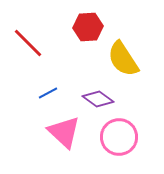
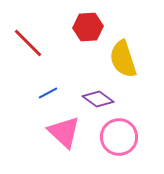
yellow semicircle: rotated 15 degrees clockwise
